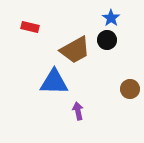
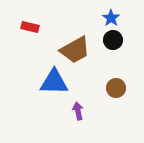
black circle: moved 6 px right
brown circle: moved 14 px left, 1 px up
